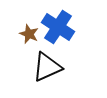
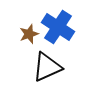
brown star: rotated 30 degrees clockwise
